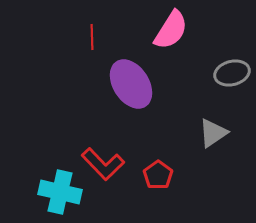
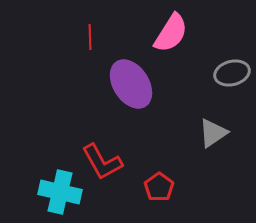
pink semicircle: moved 3 px down
red line: moved 2 px left
red L-shape: moved 1 px left, 2 px up; rotated 15 degrees clockwise
red pentagon: moved 1 px right, 12 px down
